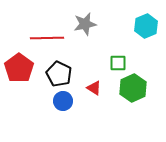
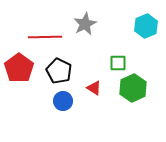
gray star: rotated 15 degrees counterclockwise
red line: moved 2 px left, 1 px up
black pentagon: moved 3 px up
